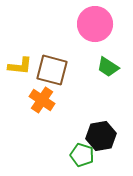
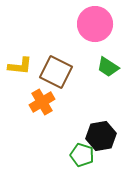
brown square: moved 4 px right, 2 px down; rotated 12 degrees clockwise
orange cross: moved 2 px down; rotated 25 degrees clockwise
